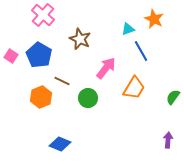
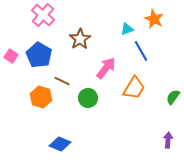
cyan triangle: moved 1 px left
brown star: rotated 15 degrees clockwise
orange hexagon: rotated 20 degrees counterclockwise
